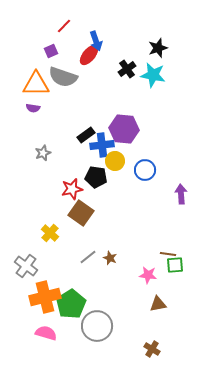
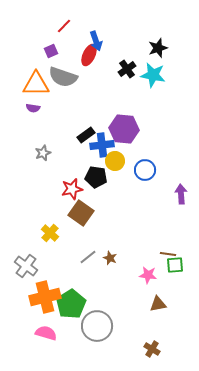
red ellipse: rotated 15 degrees counterclockwise
